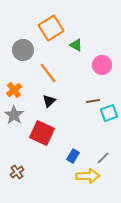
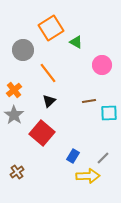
green triangle: moved 3 px up
brown line: moved 4 px left
cyan square: rotated 18 degrees clockwise
red square: rotated 15 degrees clockwise
